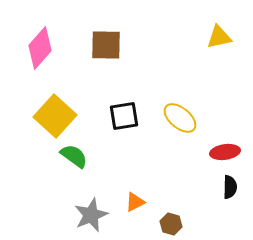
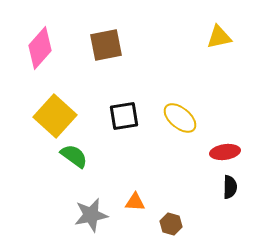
brown square: rotated 12 degrees counterclockwise
orange triangle: rotated 30 degrees clockwise
gray star: rotated 12 degrees clockwise
